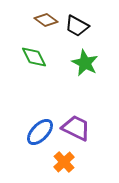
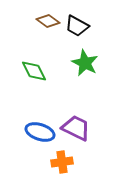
brown diamond: moved 2 px right, 1 px down
green diamond: moved 14 px down
blue ellipse: rotated 64 degrees clockwise
orange cross: moved 2 px left; rotated 35 degrees clockwise
